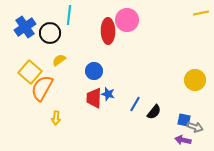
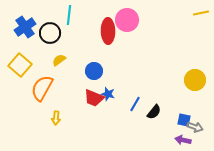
yellow square: moved 10 px left, 7 px up
red trapezoid: rotated 70 degrees counterclockwise
